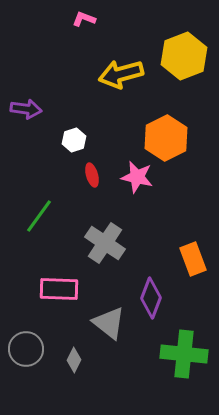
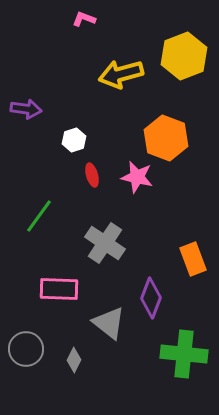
orange hexagon: rotated 12 degrees counterclockwise
